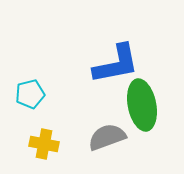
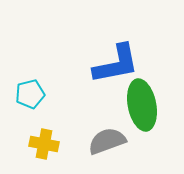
gray semicircle: moved 4 px down
